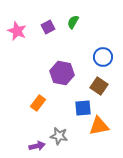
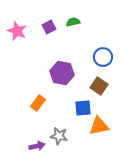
green semicircle: rotated 48 degrees clockwise
purple square: moved 1 px right
